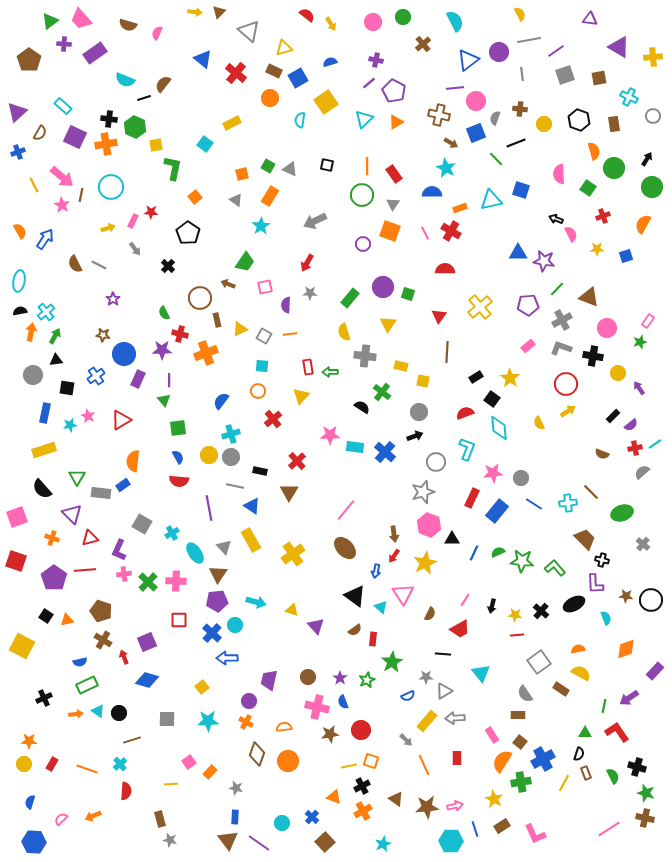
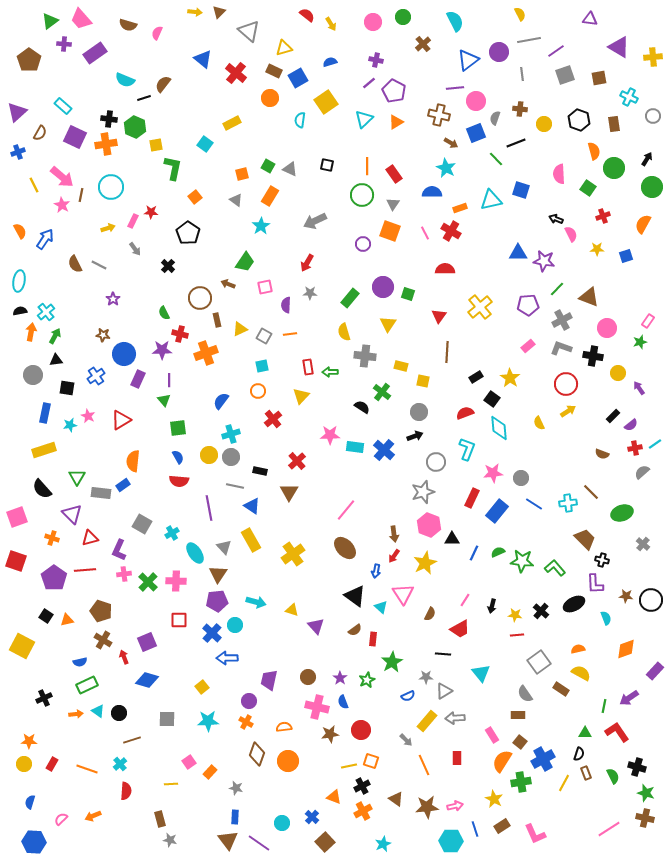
cyan square at (262, 366): rotated 16 degrees counterclockwise
blue cross at (385, 452): moved 1 px left, 2 px up
